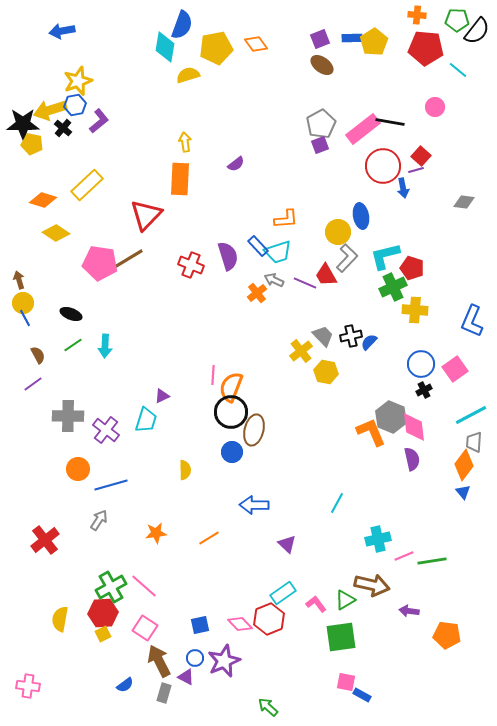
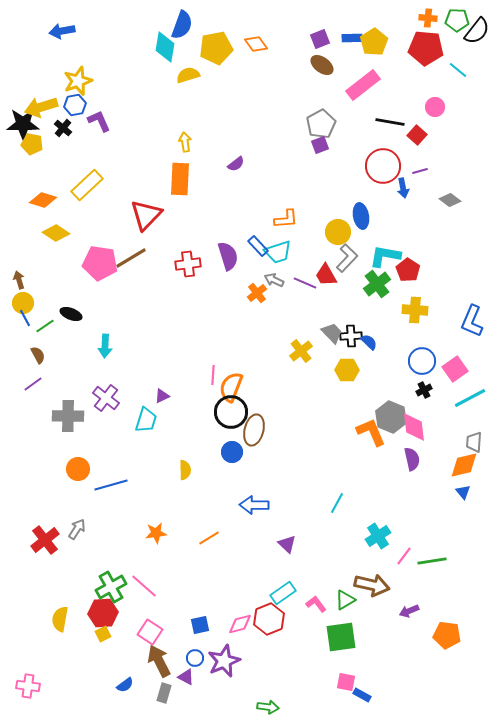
orange cross at (417, 15): moved 11 px right, 3 px down
yellow arrow at (50, 110): moved 9 px left, 3 px up
purple L-shape at (99, 121): rotated 75 degrees counterclockwise
pink rectangle at (363, 129): moved 44 px up
red square at (421, 156): moved 4 px left, 21 px up
purple line at (416, 170): moved 4 px right, 1 px down
gray diamond at (464, 202): moved 14 px left, 2 px up; rotated 30 degrees clockwise
cyan L-shape at (385, 256): rotated 24 degrees clockwise
brown line at (128, 259): moved 3 px right, 1 px up
red cross at (191, 265): moved 3 px left, 1 px up; rotated 30 degrees counterclockwise
red pentagon at (412, 268): moved 4 px left, 2 px down; rotated 15 degrees clockwise
green cross at (393, 287): moved 16 px left, 3 px up; rotated 12 degrees counterclockwise
gray trapezoid at (323, 336): moved 9 px right, 3 px up
black cross at (351, 336): rotated 10 degrees clockwise
blue semicircle at (369, 342): rotated 90 degrees clockwise
green line at (73, 345): moved 28 px left, 19 px up
blue circle at (421, 364): moved 1 px right, 3 px up
yellow hexagon at (326, 372): moved 21 px right, 2 px up; rotated 10 degrees counterclockwise
cyan line at (471, 415): moved 1 px left, 17 px up
purple cross at (106, 430): moved 32 px up
orange diamond at (464, 465): rotated 40 degrees clockwise
gray arrow at (99, 520): moved 22 px left, 9 px down
cyan cross at (378, 539): moved 3 px up; rotated 20 degrees counterclockwise
pink line at (404, 556): rotated 30 degrees counterclockwise
purple arrow at (409, 611): rotated 30 degrees counterclockwise
pink diamond at (240, 624): rotated 60 degrees counterclockwise
pink square at (145, 628): moved 5 px right, 4 px down
green arrow at (268, 707): rotated 145 degrees clockwise
